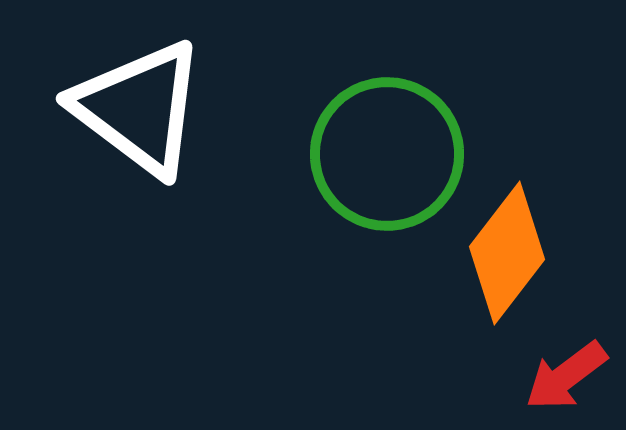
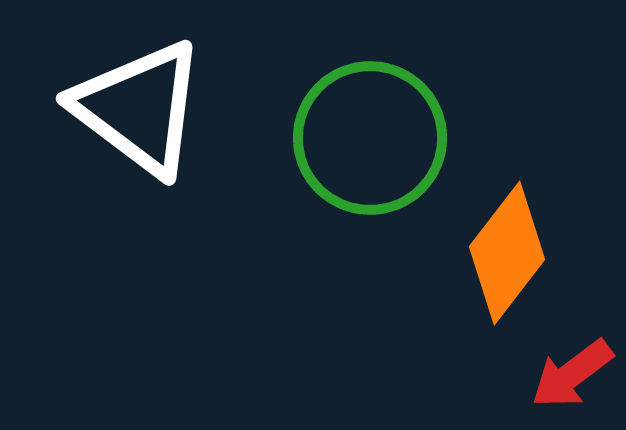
green circle: moved 17 px left, 16 px up
red arrow: moved 6 px right, 2 px up
